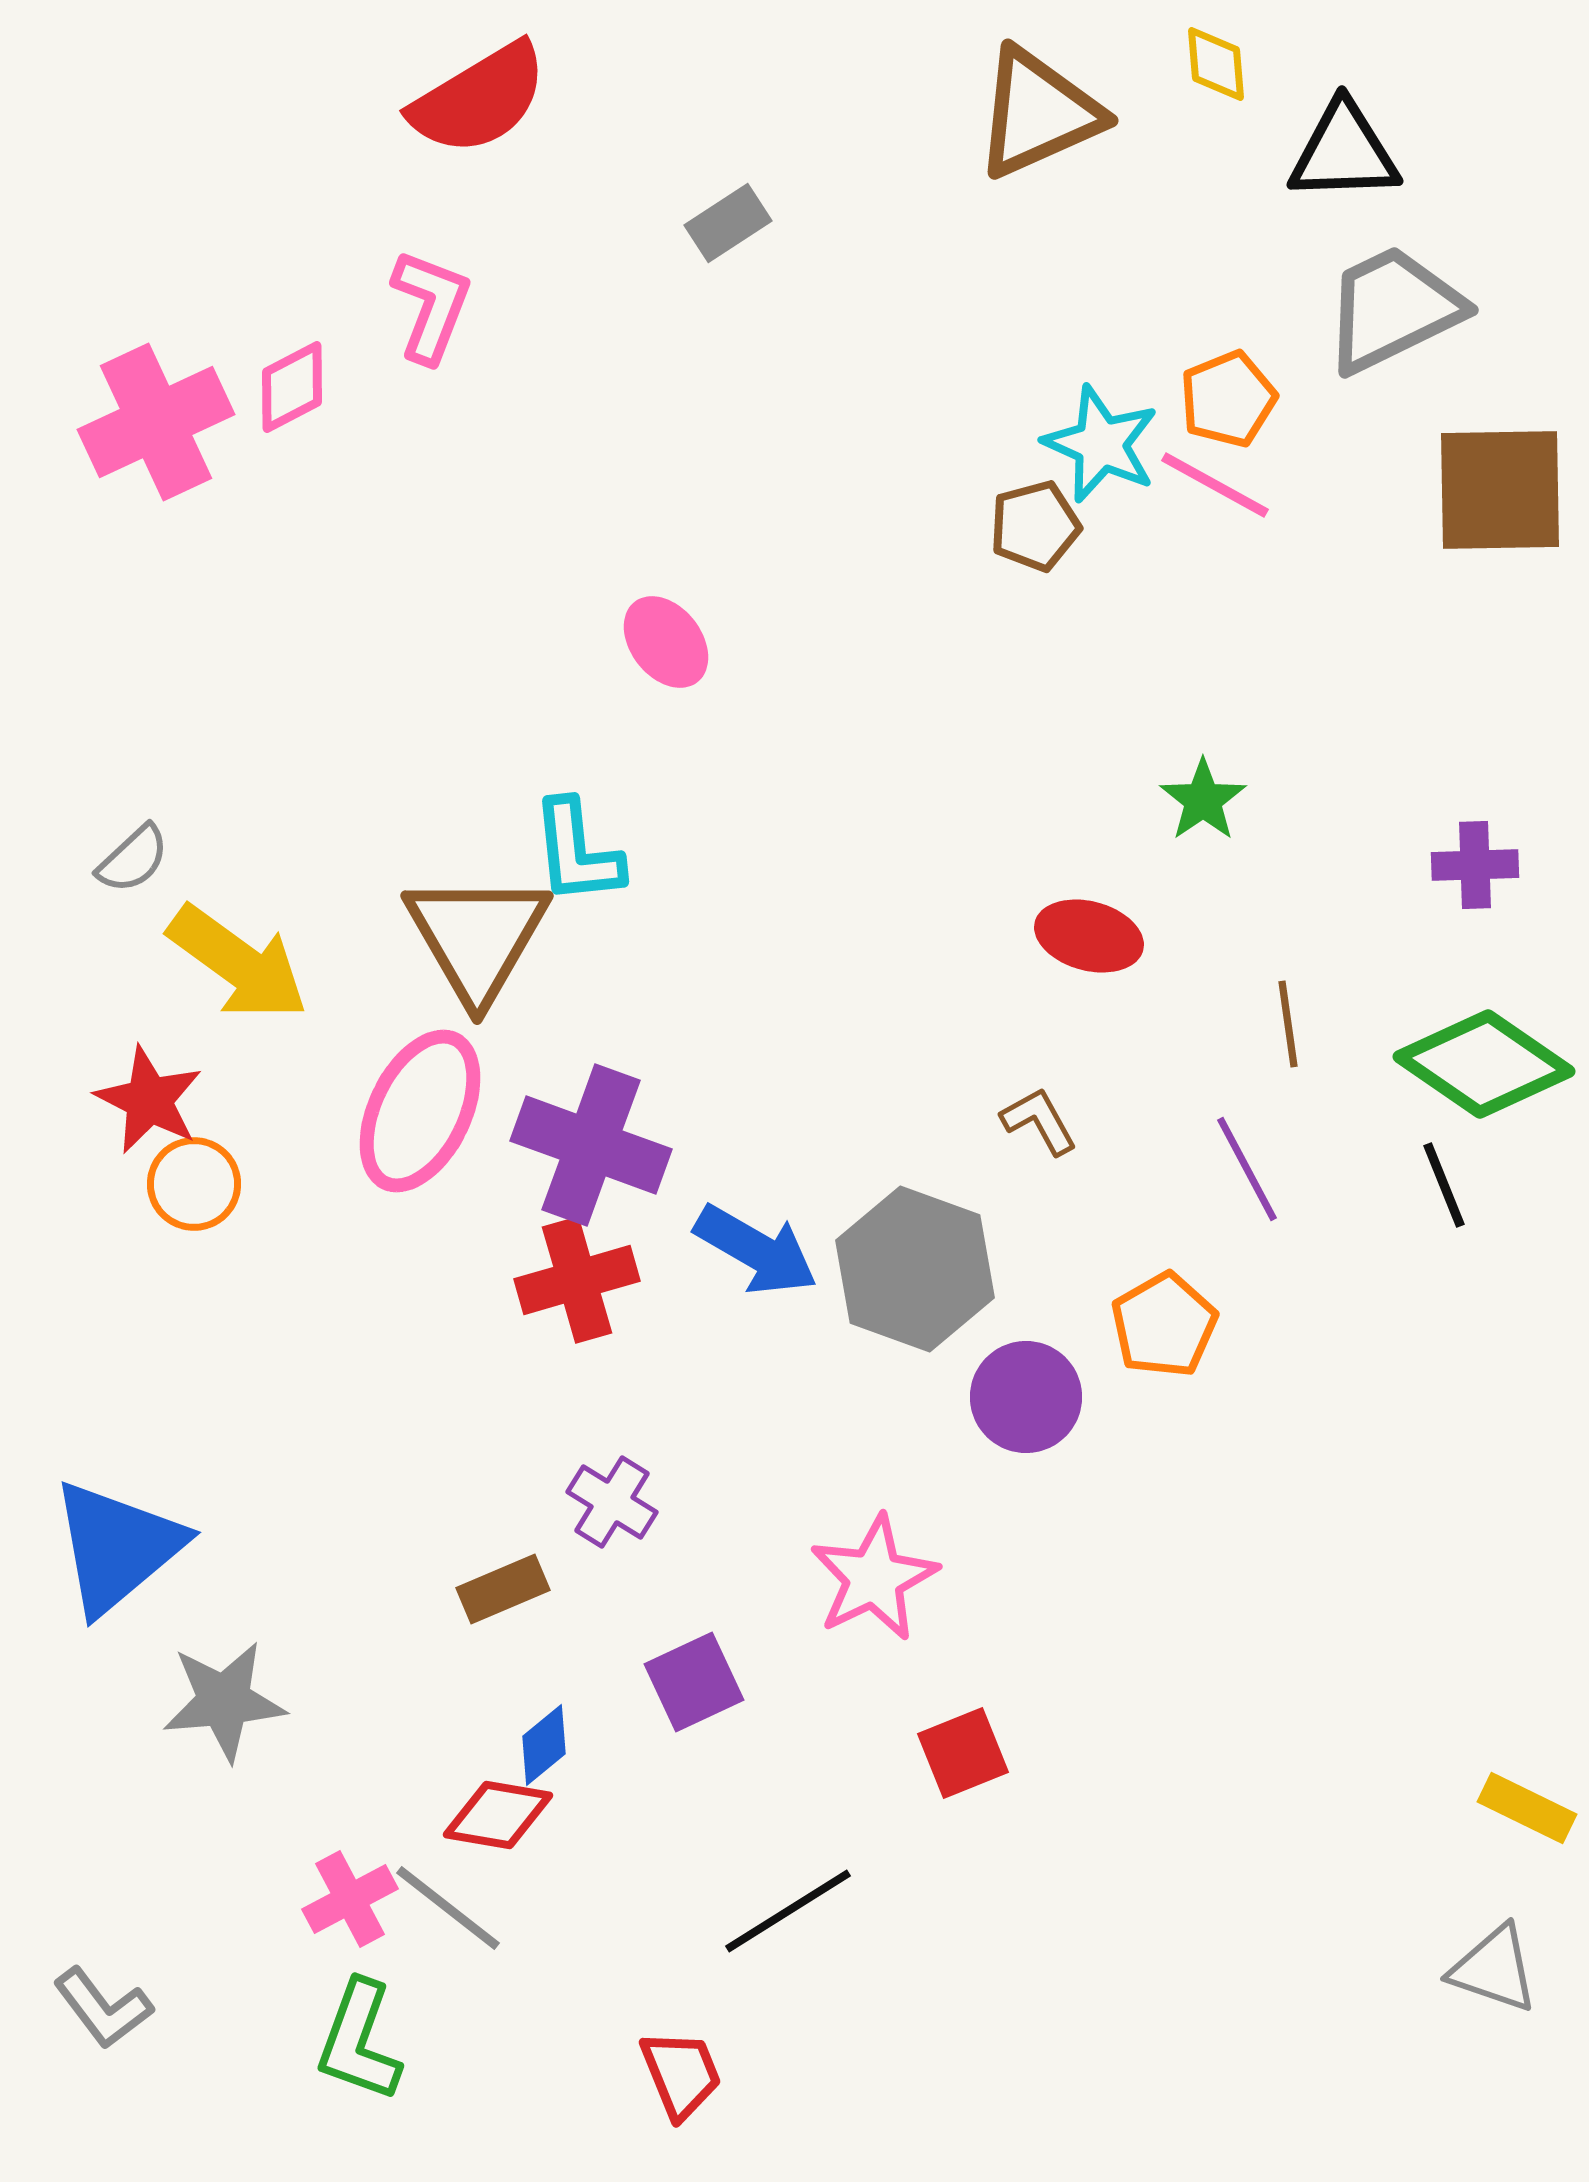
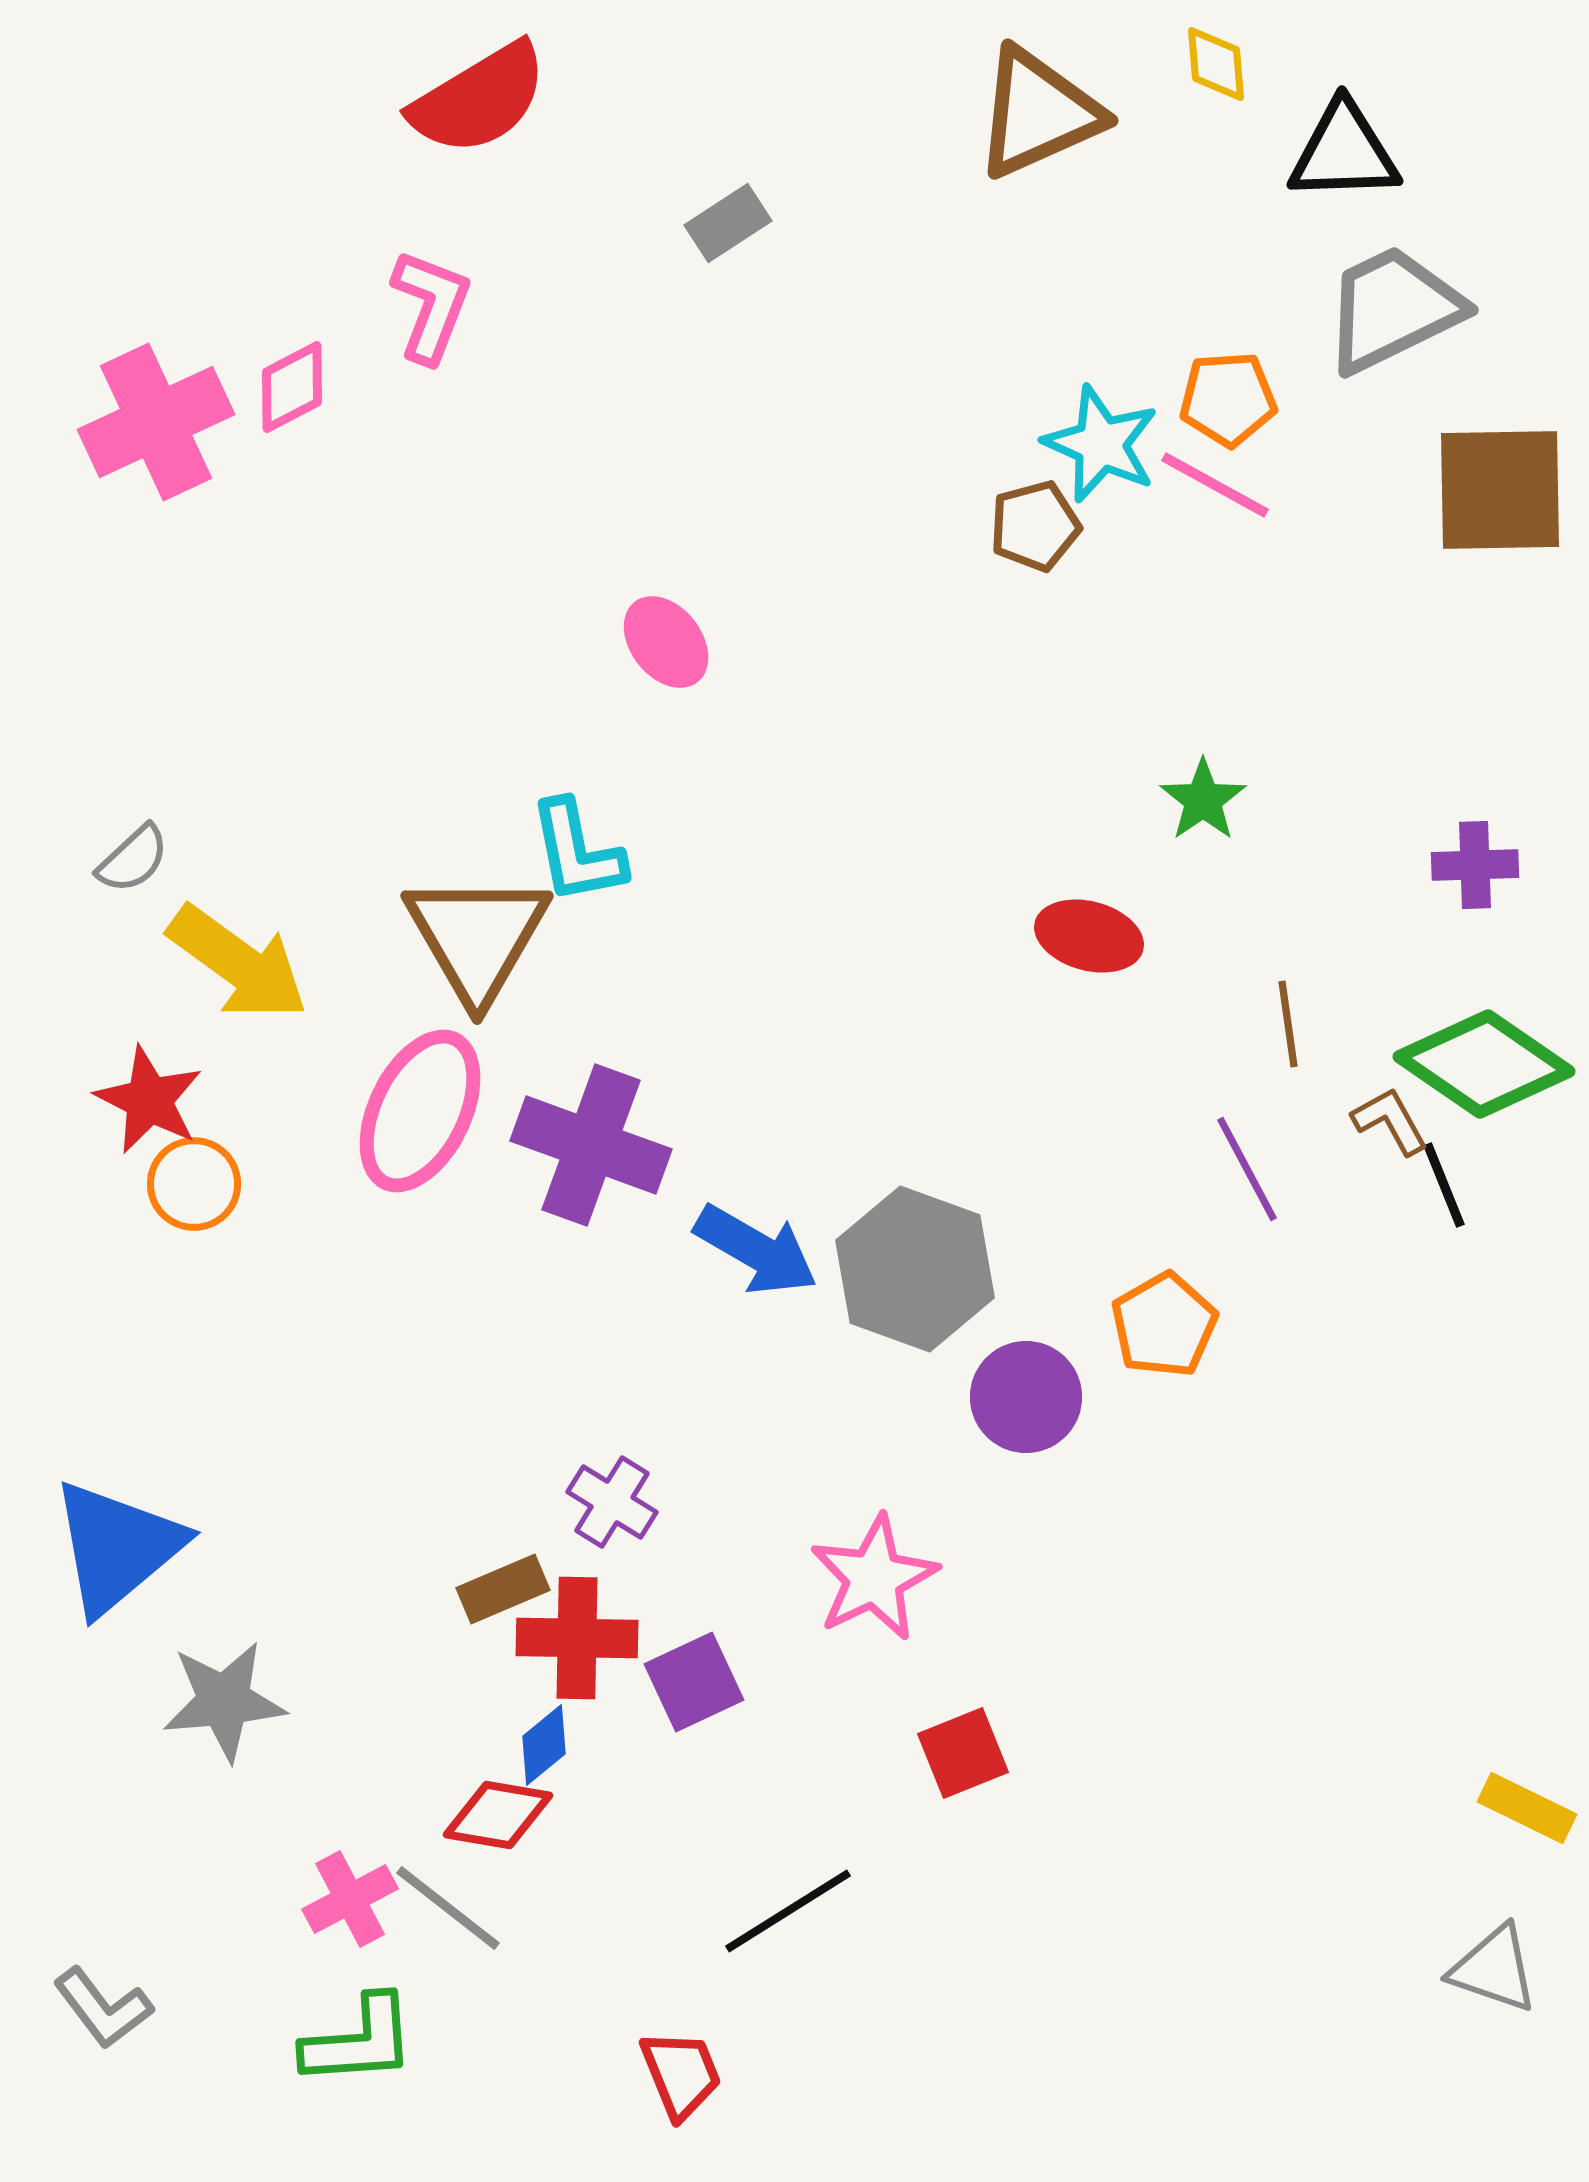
orange pentagon at (1228, 399): rotated 18 degrees clockwise
cyan L-shape at (577, 852): rotated 5 degrees counterclockwise
brown L-shape at (1039, 1121): moved 351 px right
red cross at (577, 1280): moved 358 px down; rotated 17 degrees clockwise
green L-shape at (359, 2041): rotated 114 degrees counterclockwise
